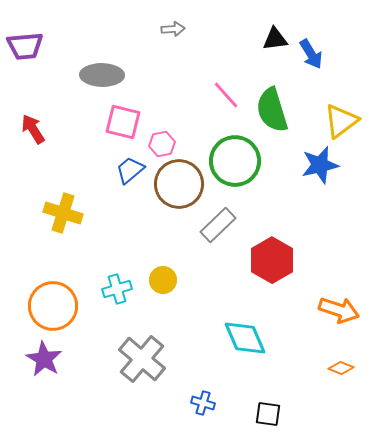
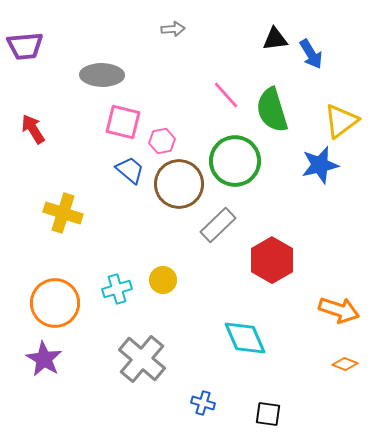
pink hexagon: moved 3 px up
blue trapezoid: rotated 80 degrees clockwise
orange circle: moved 2 px right, 3 px up
orange diamond: moved 4 px right, 4 px up
